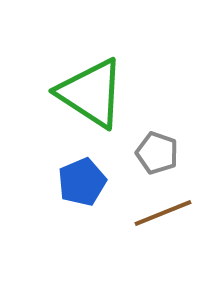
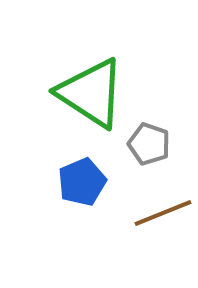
gray pentagon: moved 8 px left, 9 px up
